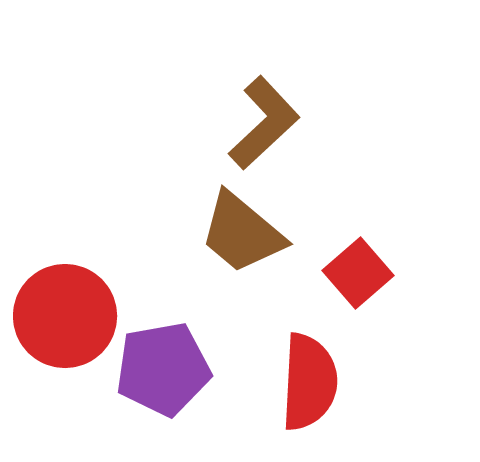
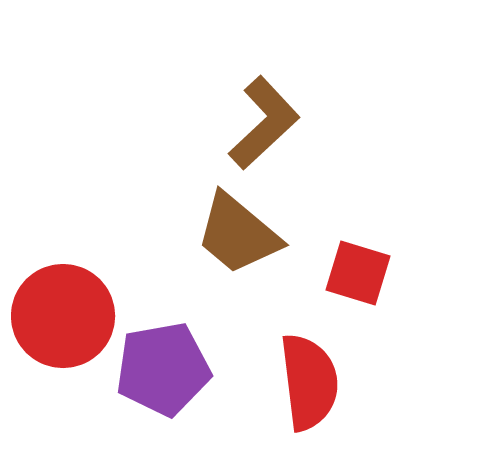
brown trapezoid: moved 4 px left, 1 px down
red square: rotated 32 degrees counterclockwise
red circle: moved 2 px left
red semicircle: rotated 10 degrees counterclockwise
